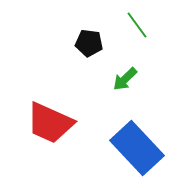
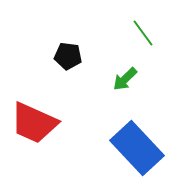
green line: moved 6 px right, 8 px down
black pentagon: moved 21 px left, 13 px down
red trapezoid: moved 16 px left
